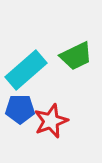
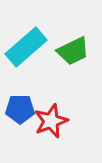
green trapezoid: moved 3 px left, 5 px up
cyan rectangle: moved 23 px up
